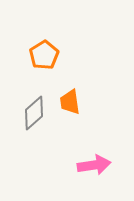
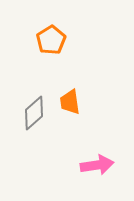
orange pentagon: moved 7 px right, 15 px up
pink arrow: moved 3 px right
